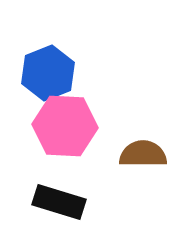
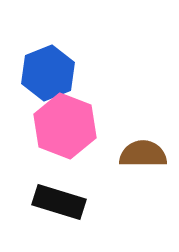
pink hexagon: rotated 18 degrees clockwise
